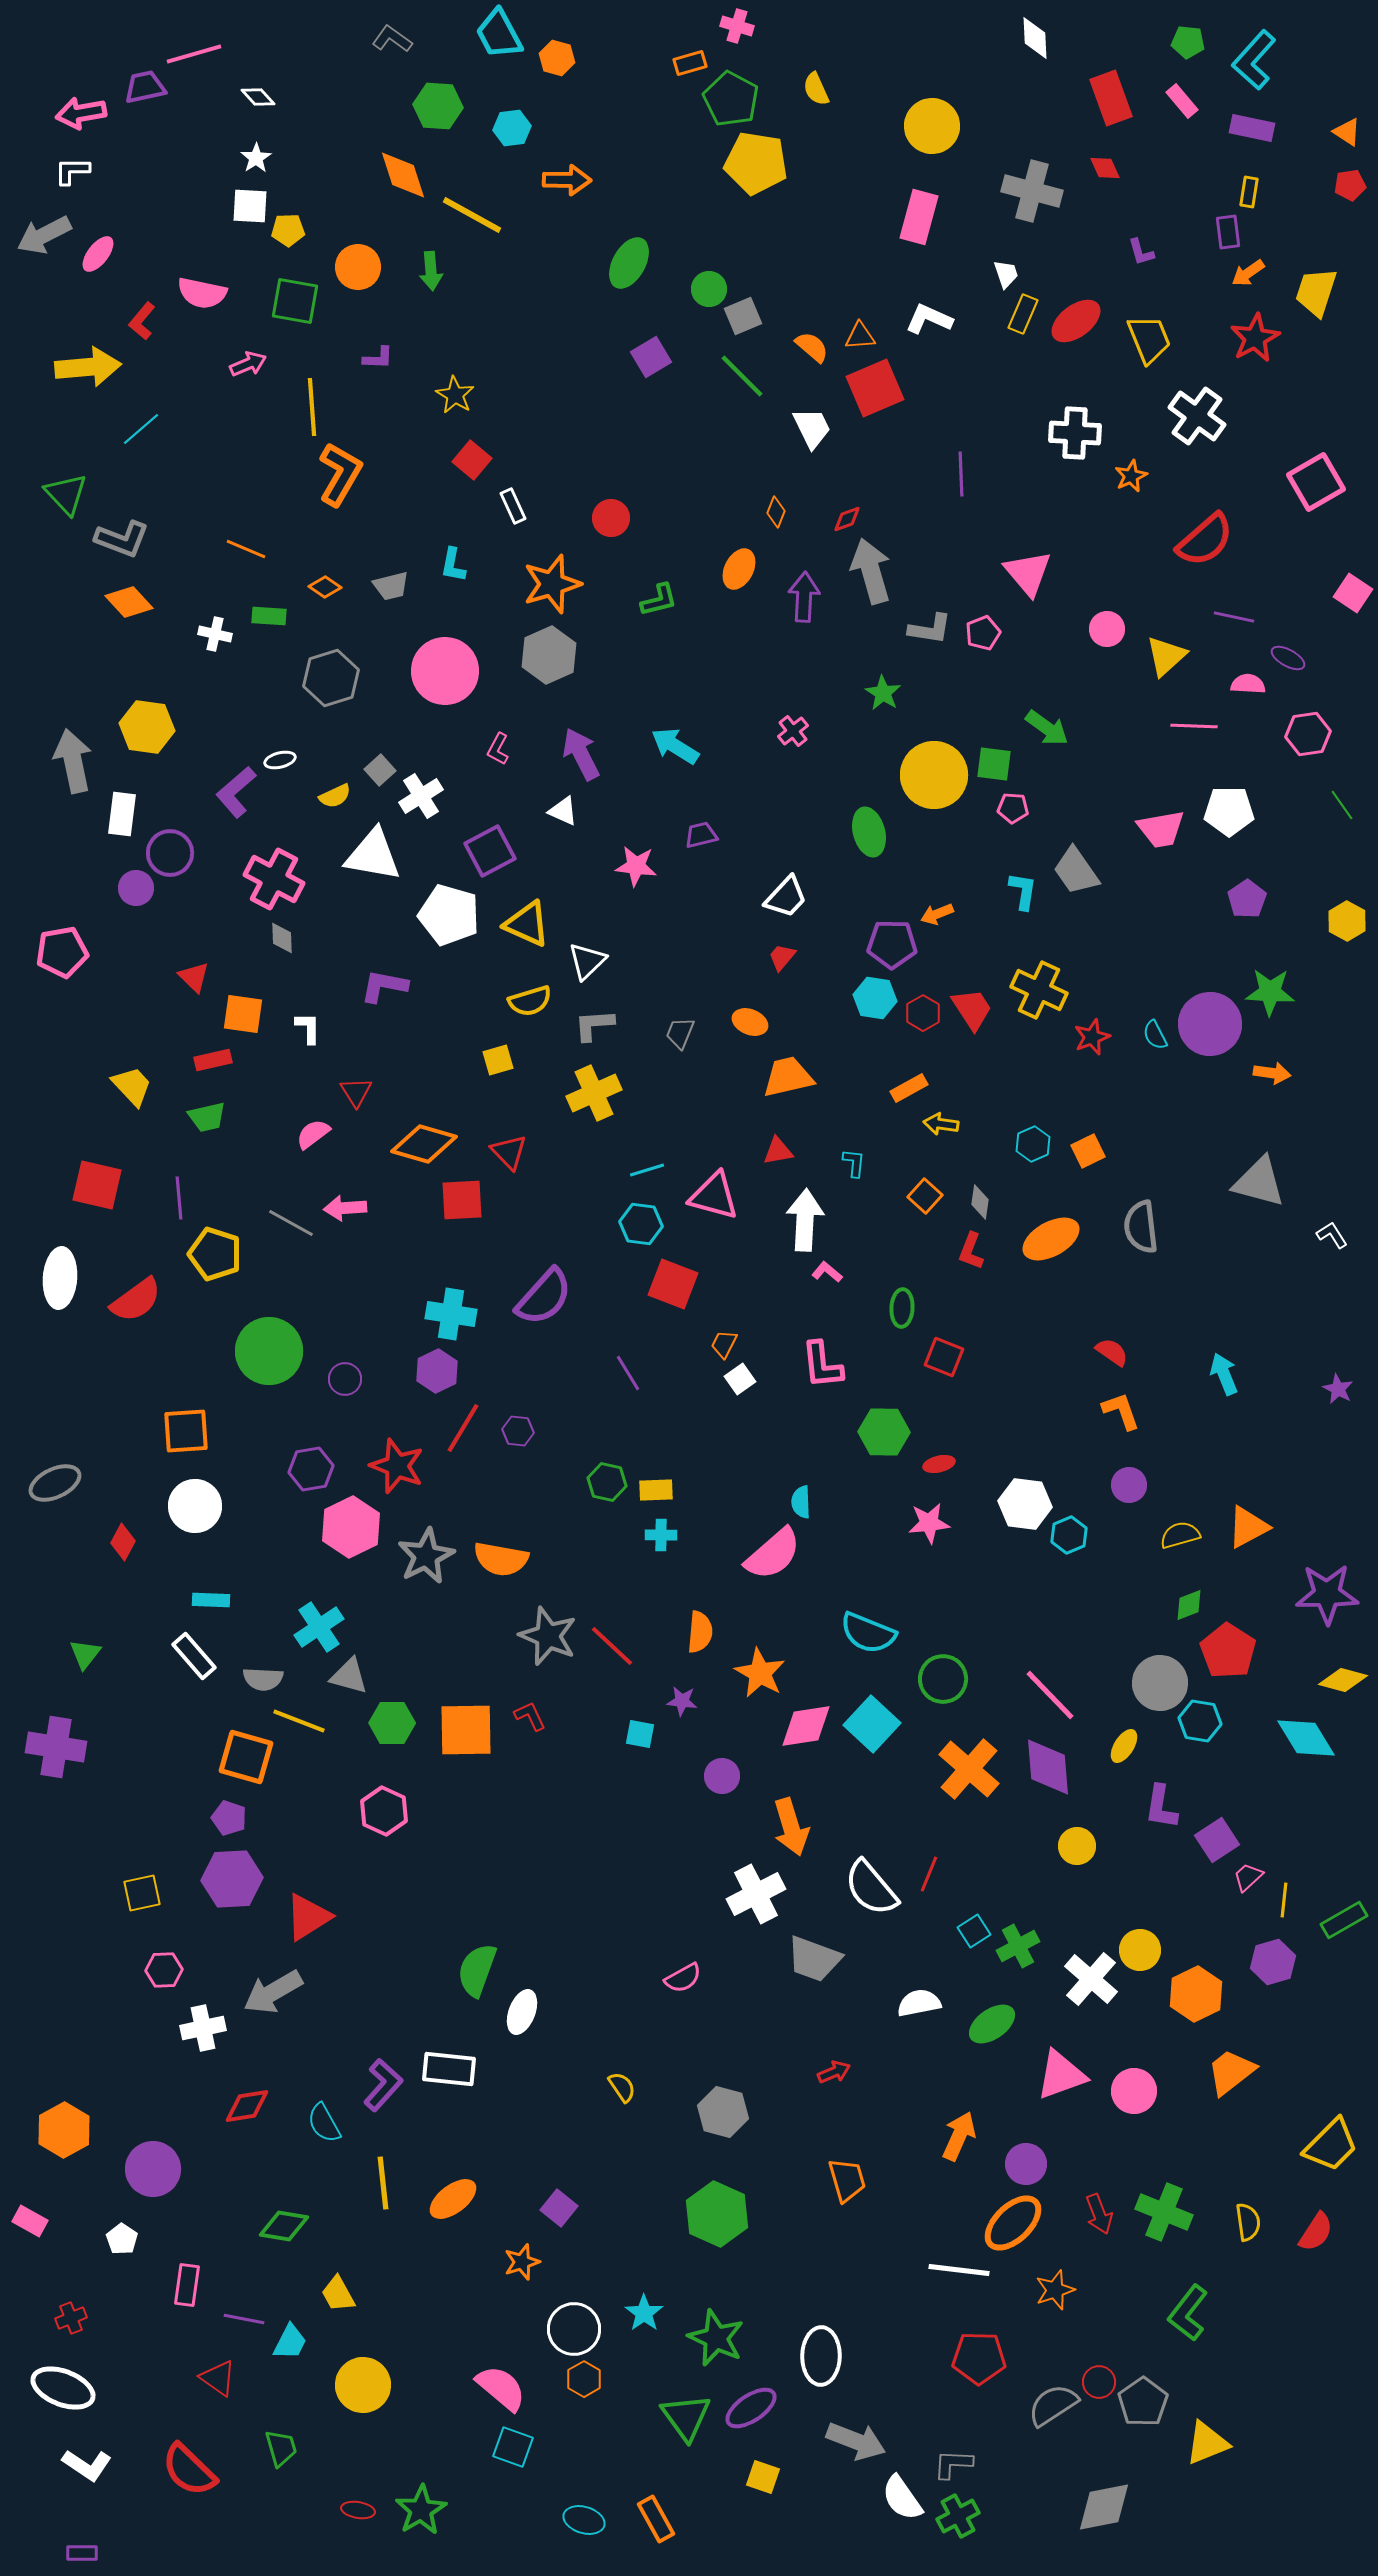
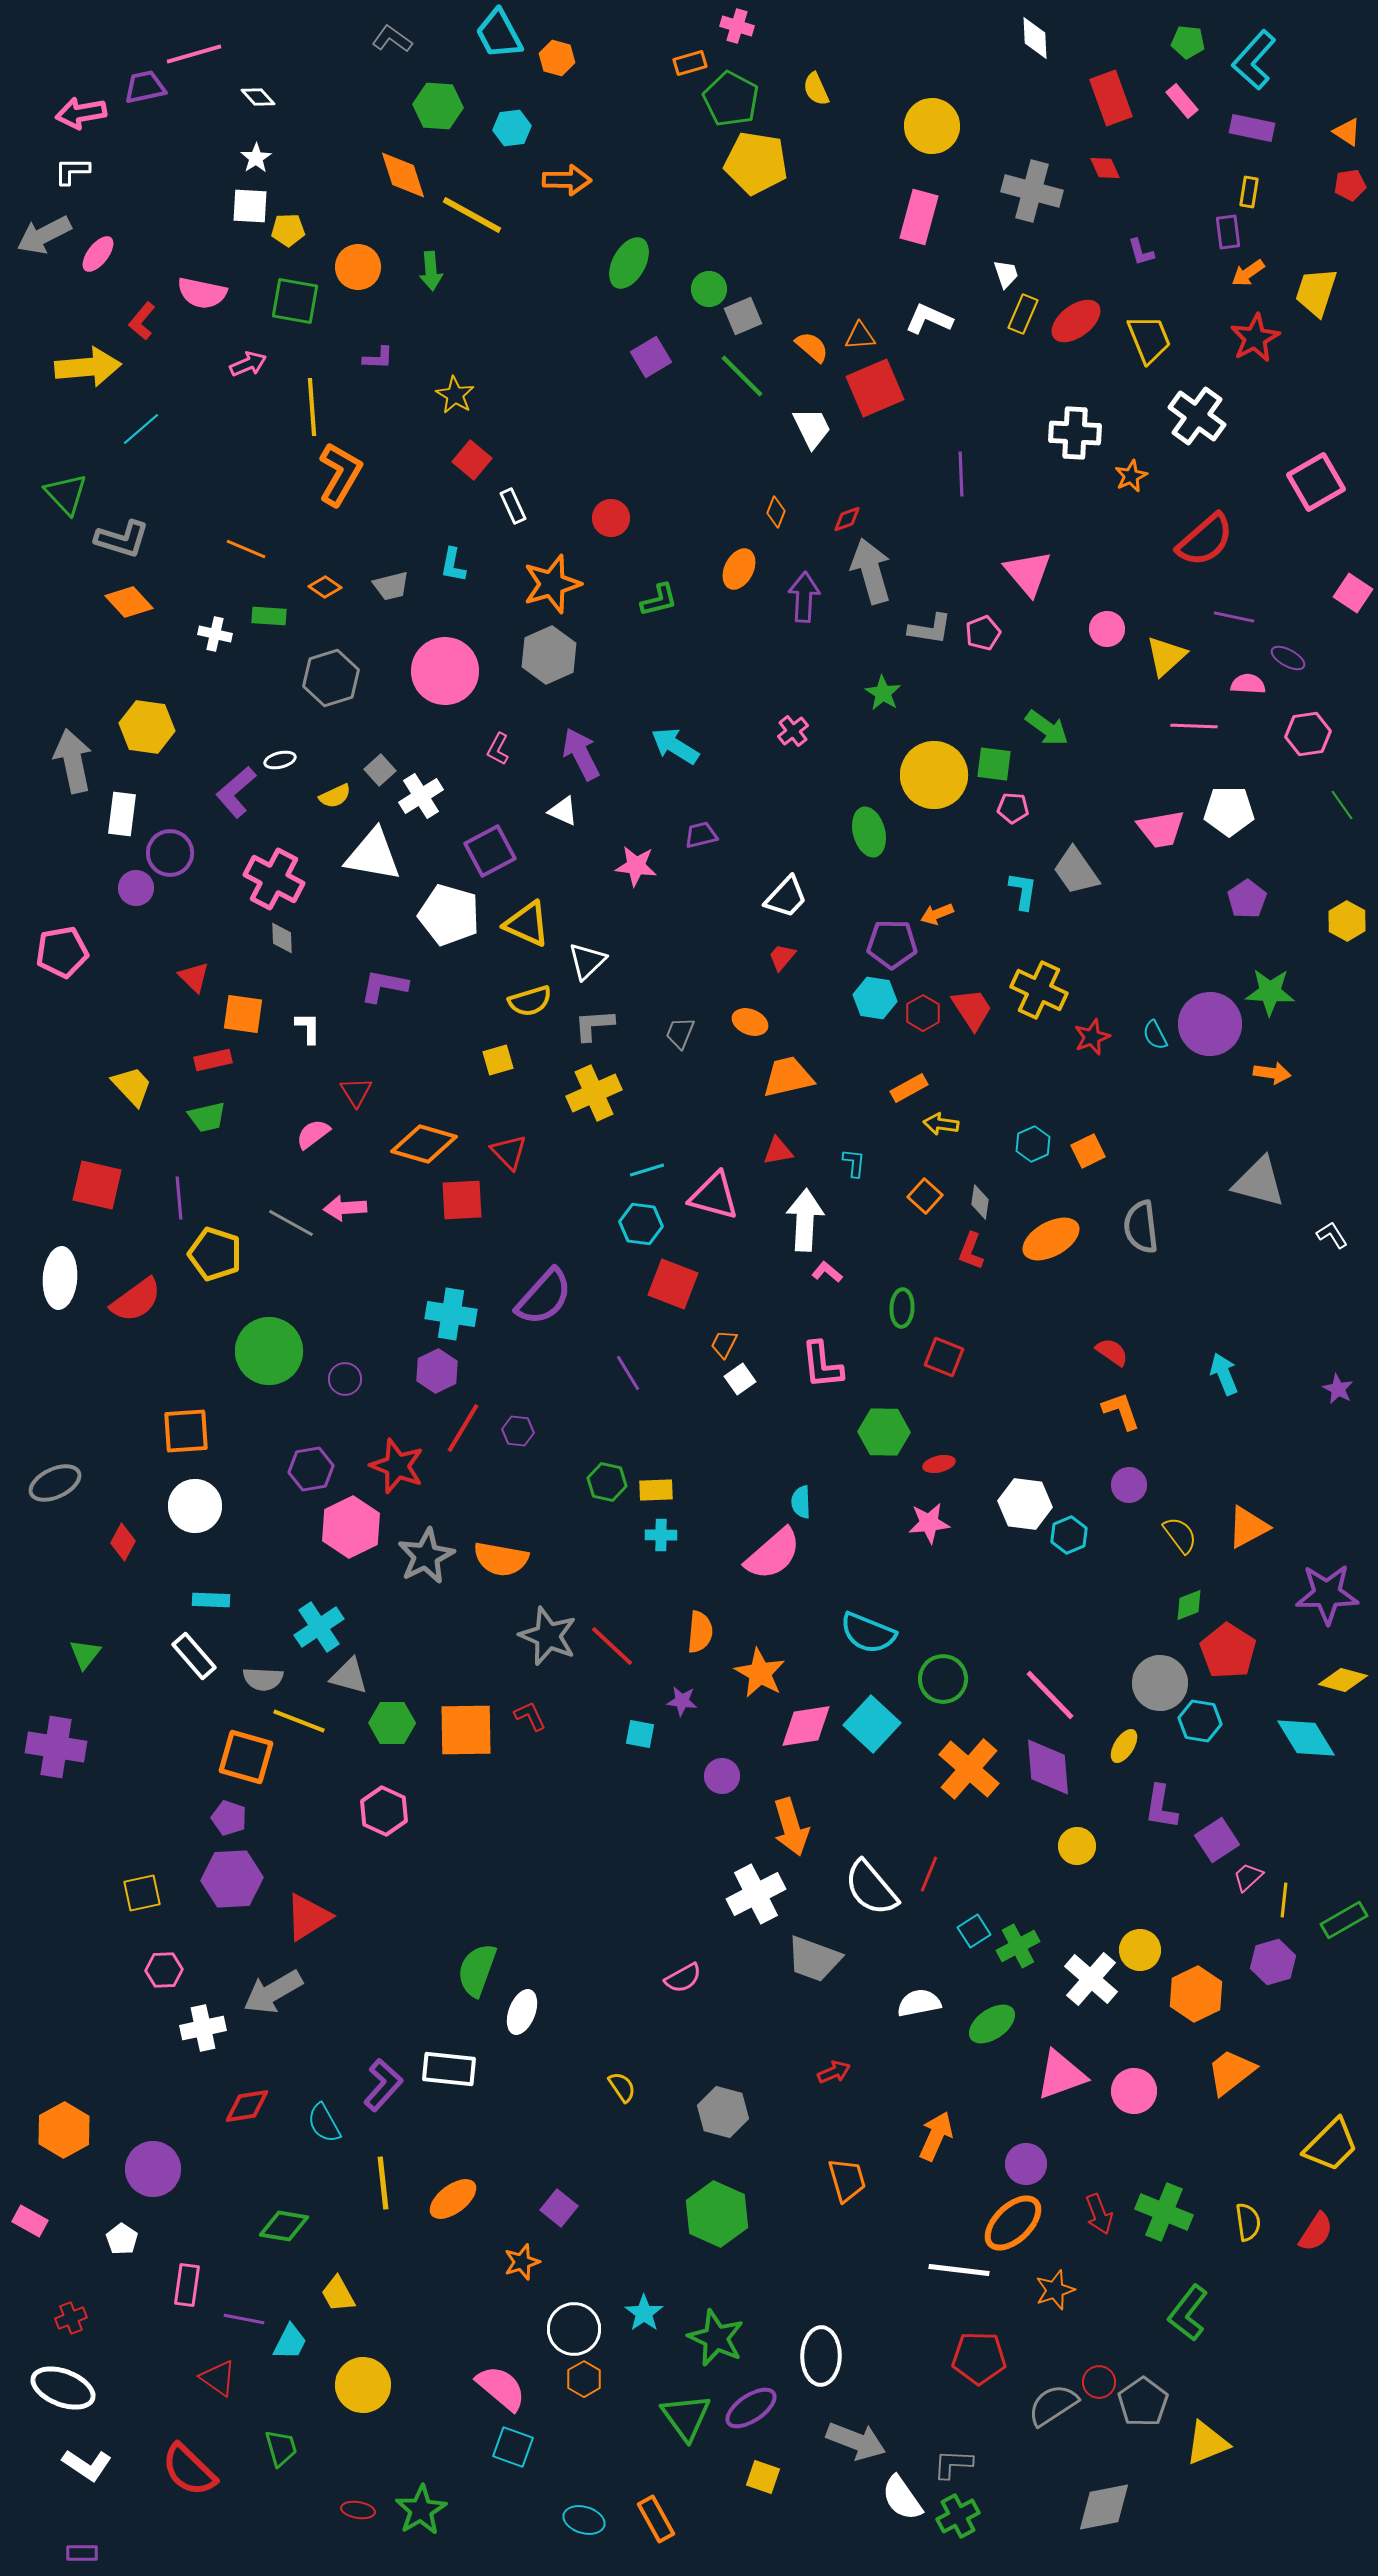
gray L-shape at (122, 539): rotated 4 degrees counterclockwise
yellow semicircle at (1180, 1535): rotated 69 degrees clockwise
orange arrow at (959, 2136): moved 23 px left
